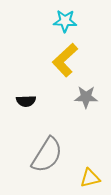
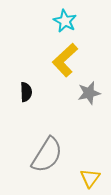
cyan star: rotated 25 degrees clockwise
gray star: moved 3 px right, 4 px up; rotated 15 degrees counterclockwise
black semicircle: moved 9 px up; rotated 90 degrees counterclockwise
yellow triangle: rotated 40 degrees counterclockwise
